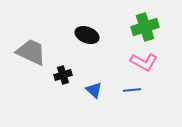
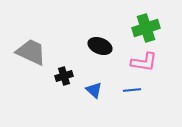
green cross: moved 1 px right, 1 px down
black ellipse: moved 13 px right, 11 px down
pink L-shape: rotated 20 degrees counterclockwise
black cross: moved 1 px right, 1 px down
